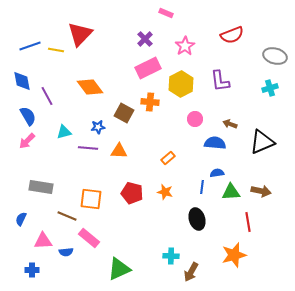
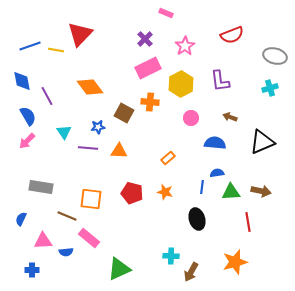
pink circle at (195, 119): moved 4 px left, 1 px up
brown arrow at (230, 124): moved 7 px up
cyan triangle at (64, 132): rotated 49 degrees counterclockwise
orange star at (234, 255): moved 1 px right, 7 px down
